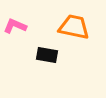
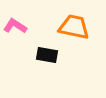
pink L-shape: rotated 10 degrees clockwise
